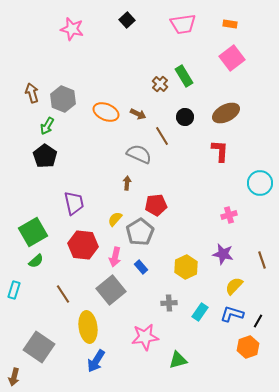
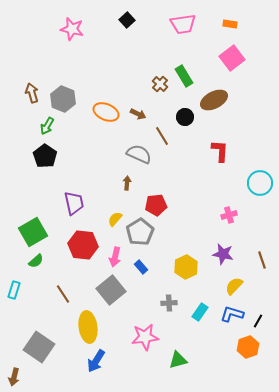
brown ellipse at (226, 113): moved 12 px left, 13 px up
